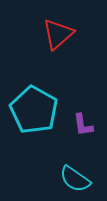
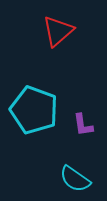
red triangle: moved 3 px up
cyan pentagon: rotated 9 degrees counterclockwise
